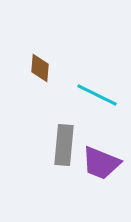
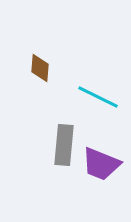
cyan line: moved 1 px right, 2 px down
purple trapezoid: moved 1 px down
